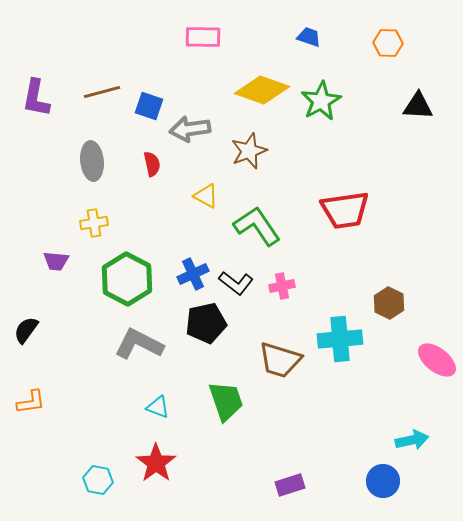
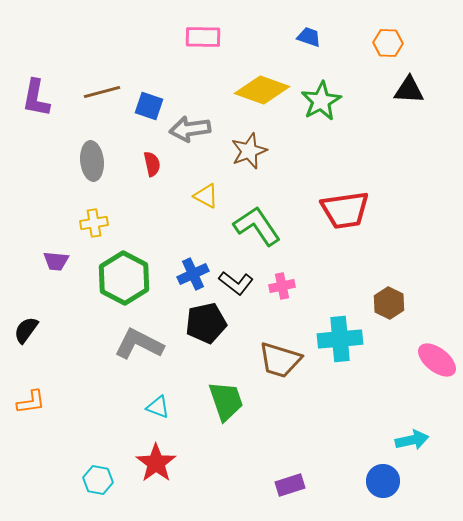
black triangle: moved 9 px left, 16 px up
green hexagon: moved 3 px left, 1 px up
